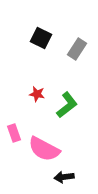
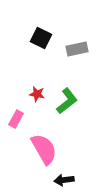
gray rectangle: rotated 45 degrees clockwise
green L-shape: moved 4 px up
pink rectangle: moved 2 px right, 14 px up; rotated 48 degrees clockwise
pink semicircle: rotated 148 degrees counterclockwise
black arrow: moved 3 px down
